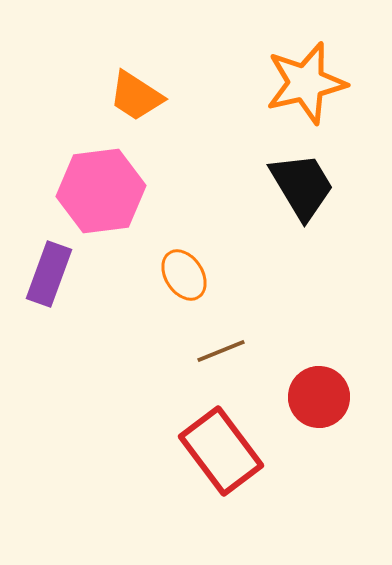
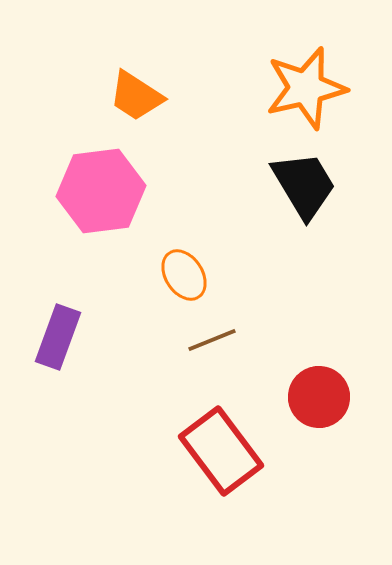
orange star: moved 5 px down
black trapezoid: moved 2 px right, 1 px up
purple rectangle: moved 9 px right, 63 px down
brown line: moved 9 px left, 11 px up
